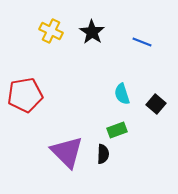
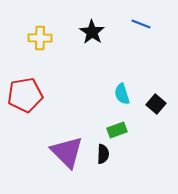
yellow cross: moved 11 px left, 7 px down; rotated 25 degrees counterclockwise
blue line: moved 1 px left, 18 px up
